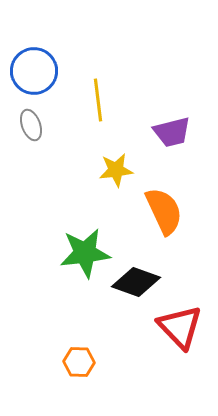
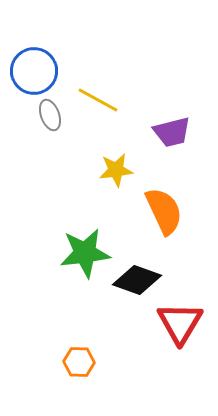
yellow line: rotated 54 degrees counterclockwise
gray ellipse: moved 19 px right, 10 px up
black diamond: moved 1 px right, 2 px up
red triangle: moved 4 px up; rotated 15 degrees clockwise
